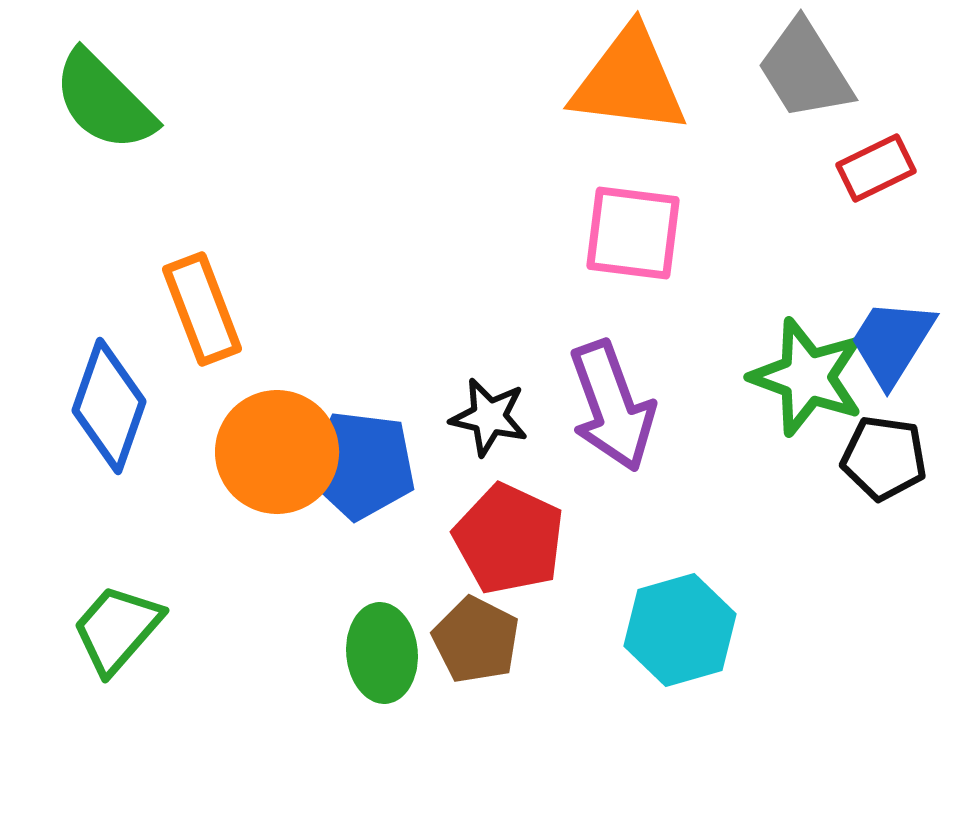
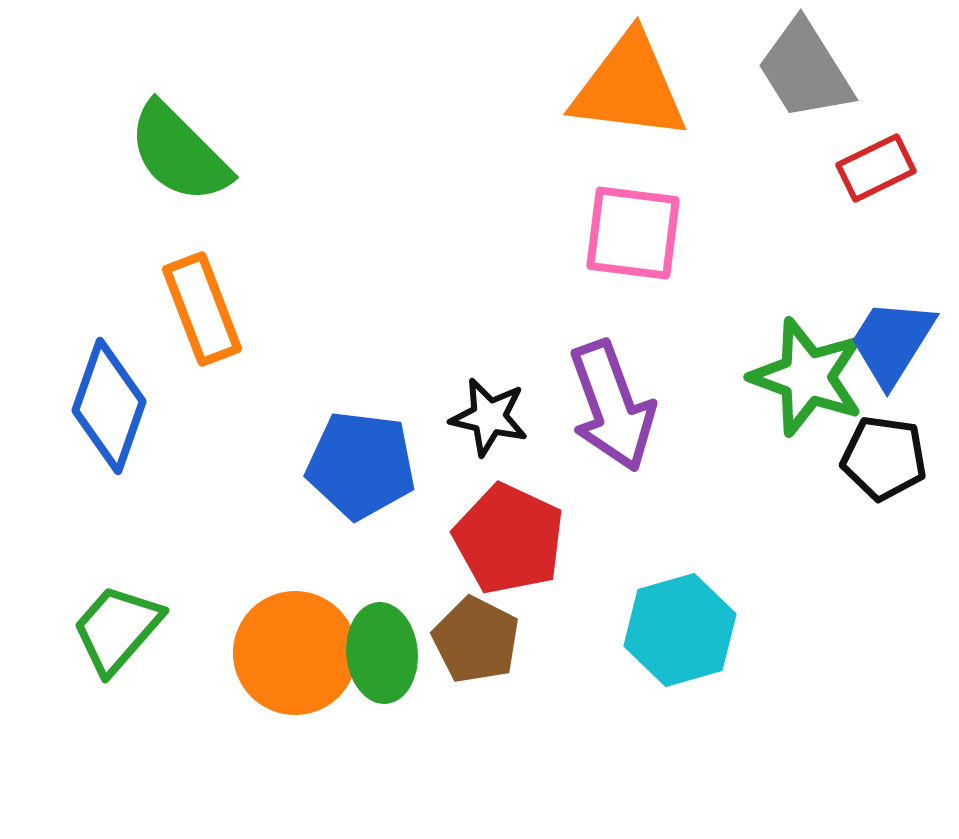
orange triangle: moved 6 px down
green semicircle: moved 75 px right, 52 px down
orange circle: moved 18 px right, 201 px down
